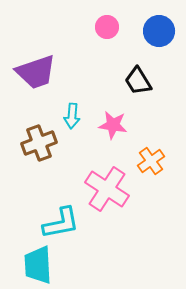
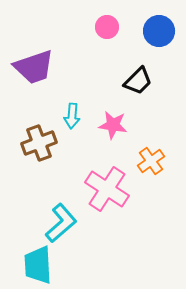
purple trapezoid: moved 2 px left, 5 px up
black trapezoid: rotated 104 degrees counterclockwise
cyan L-shape: rotated 30 degrees counterclockwise
